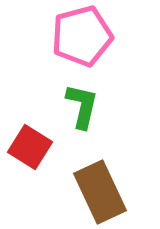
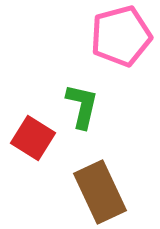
pink pentagon: moved 39 px right
red square: moved 3 px right, 9 px up
